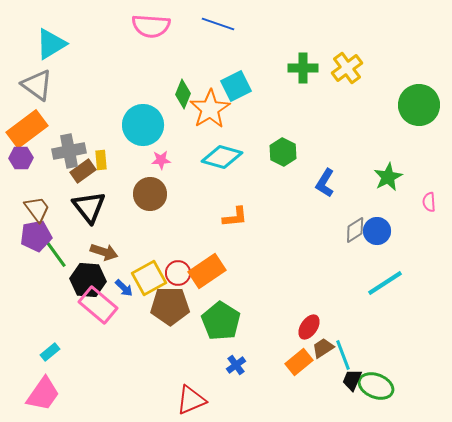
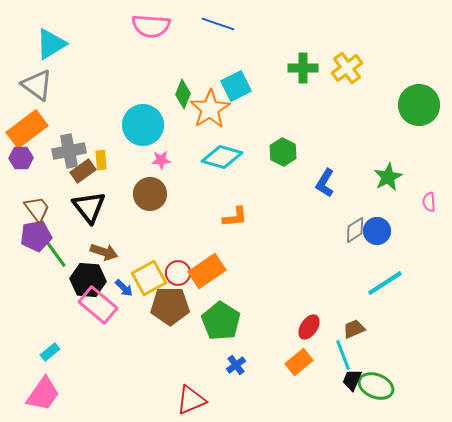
brown trapezoid at (323, 348): moved 31 px right, 19 px up; rotated 10 degrees clockwise
